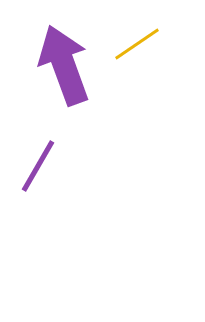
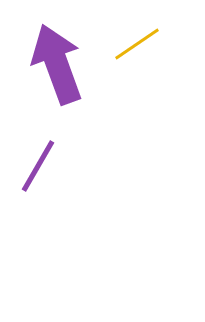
purple arrow: moved 7 px left, 1 px up
